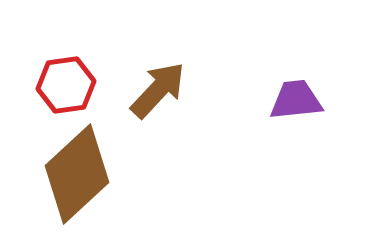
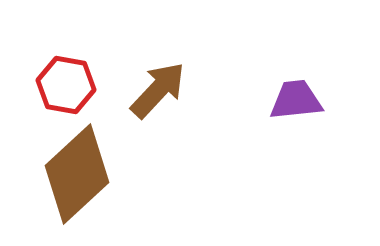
red hexagon: rotated 18 degrees clockwise
